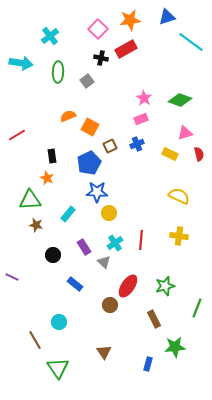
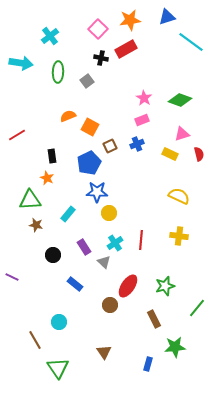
pink rectangle at (141, 119): moved 1 px right, 1 px down
pink triangle at (185, 133): moved 3 px left, 1 px down
green line at (197, 308): rotated 18 degrees clockwise
